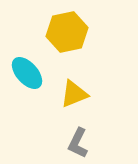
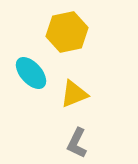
cyan ellipse: moved 4 px right
gray L-shape: moved 1 px left
